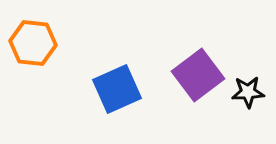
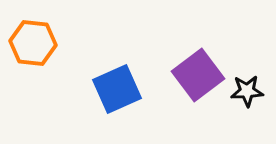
black star: moved 1 px left, 1 px up
